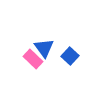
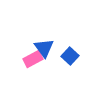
pink rectangle: rotated 72 degrees counterclockwise
